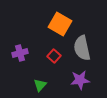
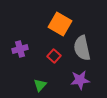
purple cross: moved 4 px up
